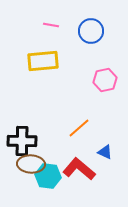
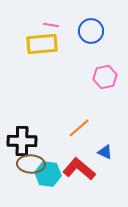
yellow rectangle: moved 1 px left, 17 px up
pink hexagon: moved 3 px up
cyan hexagon: moved 2 px up
